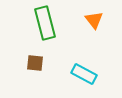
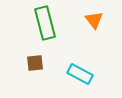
brown square: rotated 12 degrees counterclockwise
cyan rectangle: moved 4 px left
